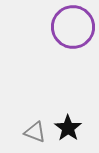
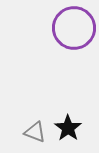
purple circle: moved 1 px right, 1 px down
